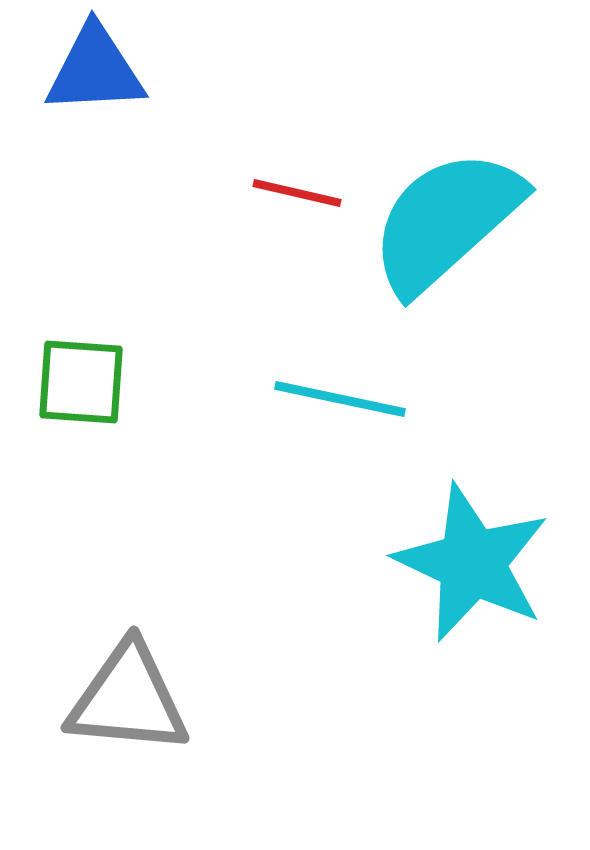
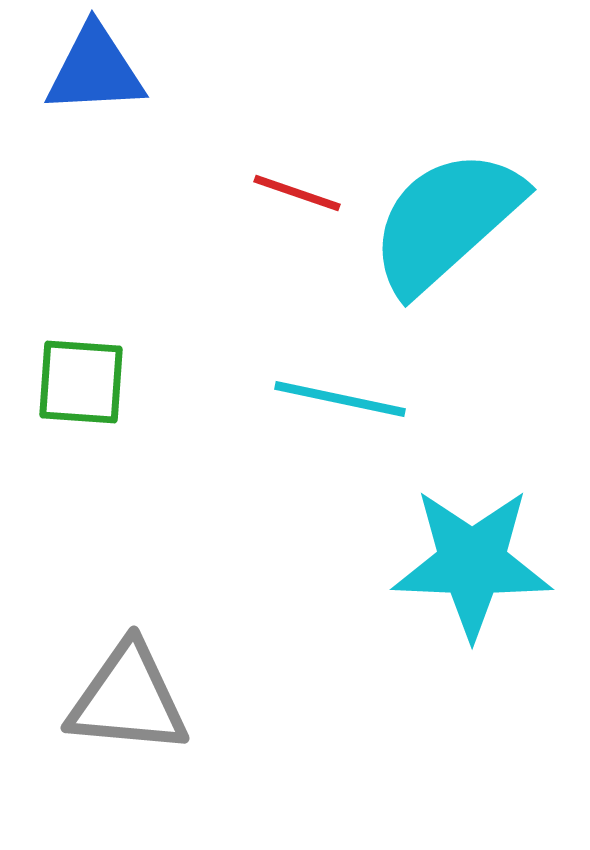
red line: rotated 6 degrees clockwise
cyan star: rotated 23 degrees counterclockwise
